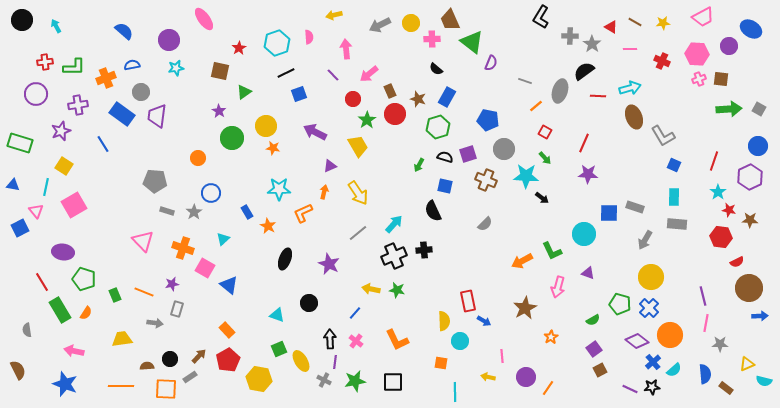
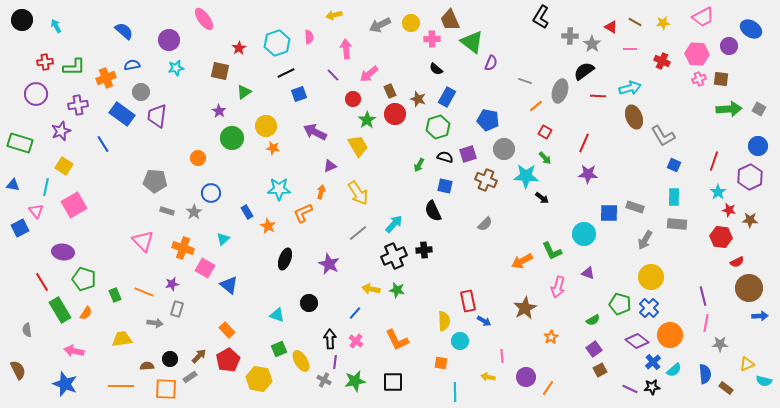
orange arrow at (324, 192): moved 3 px left
